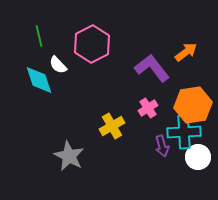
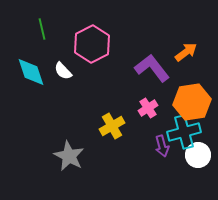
green line: moved 3 px right, 7 px up
white semicircle: moved 5 px right, 6 px down
cyan diamond: moved 8 px left, 8 px up
orange hexagon: moved 1 px left, 3 px up
cyan cross: rotated 12 degrees counterclockwise
white circle: moved 2 px up
